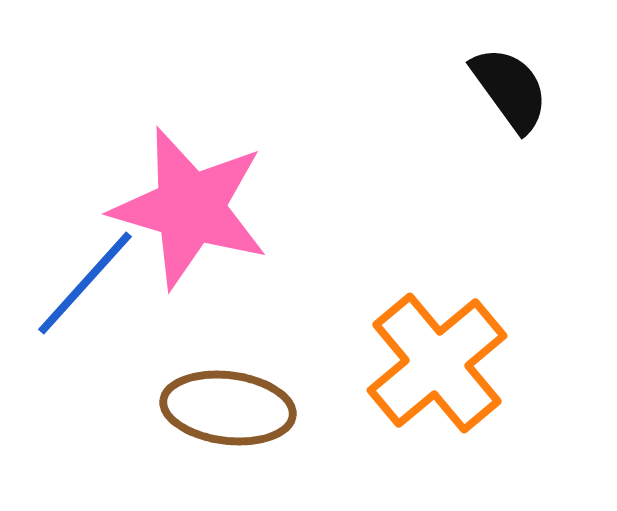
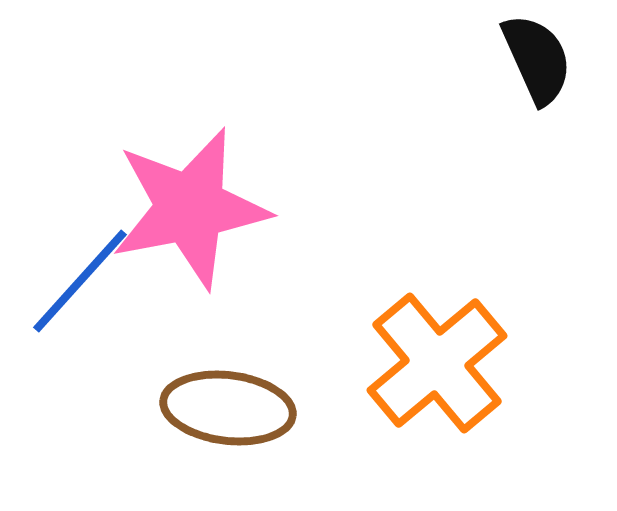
black semicircle: moved 27 px right, 30 px up; rotated 12 degrees clockwise
pink star: rotated 27 degrees counterclockwise
blue line: moved 5 px left, 2 px up
